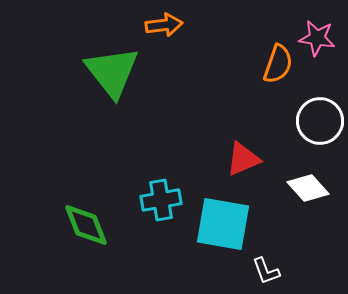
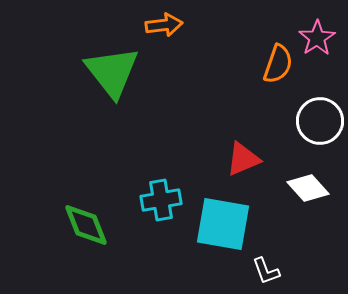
pink star: rotated 30 degrees clockwise
